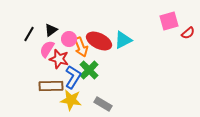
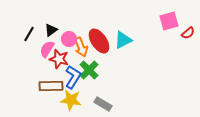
red ellipse: rotated 30 degrees clockwise
